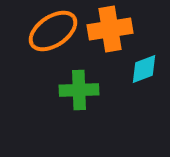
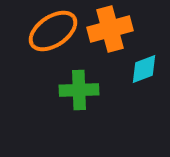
orange cross: rotated 6 degrees counterclockwise
